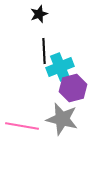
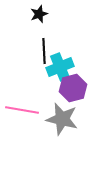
pink line: moved 16 px up
